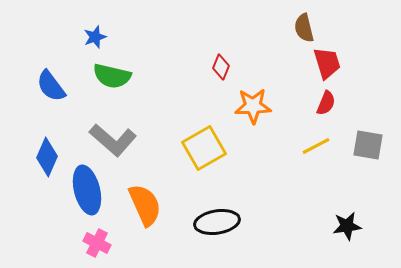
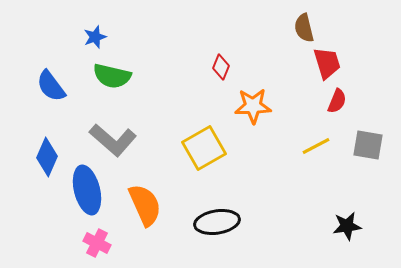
red semicircle: moved 11 px right, 2 px up
